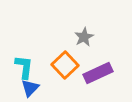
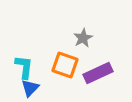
gray star: moved 1 px left, 1 px down
orange square: rotated 28 degrees counterclockwise
